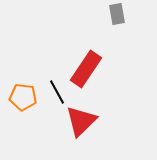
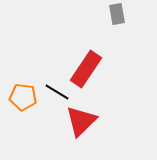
black line: rotated 30 degrees counterclockwise
